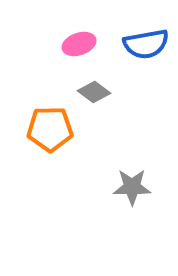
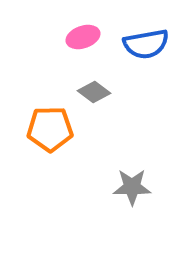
pink ellipse: moved 4 px right, 7 px up
